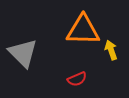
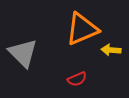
orange triangle: moved 1 px left, 1 px up; rotated 24 degrees counterclockwise
yellow arrow: rotated 66 degrees counterclockwise
